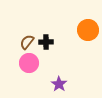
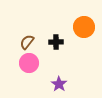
orange circle: moved 4 px left, 3 px up
black cross: moved 10 px right
